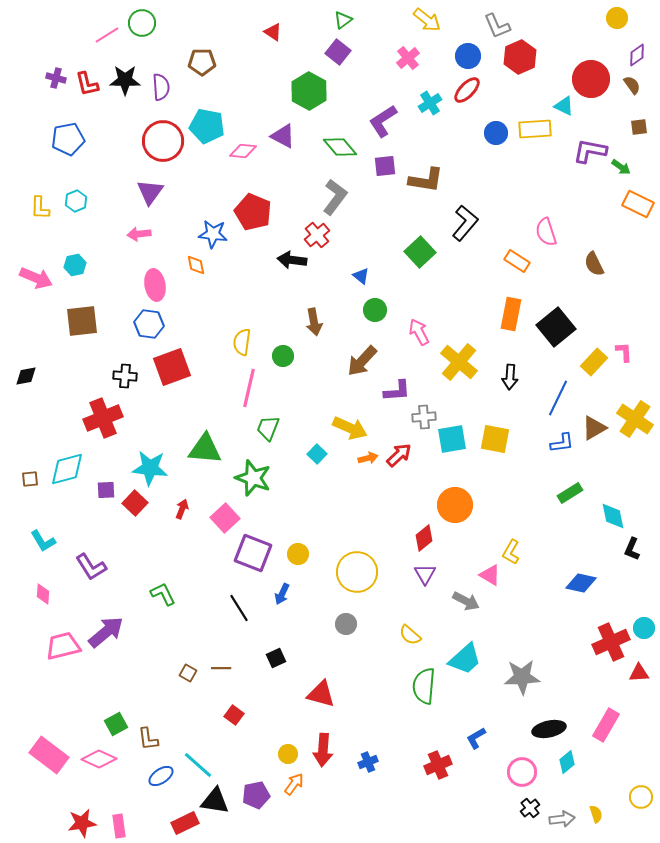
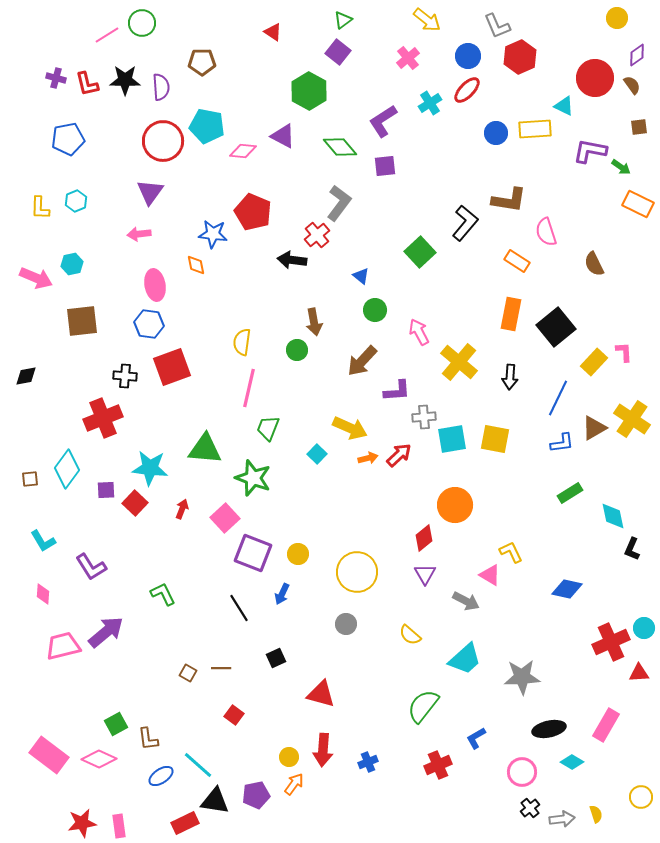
red circle at (591, 79): moved 4 px right, 1 px up
brown L-shape at (426, 180): moved 83 px right, 20 px down
gray L-shape at (335, 197): moved 4 px right, 6 px down
cyan hexagon at (75, 265): moved 3 px left, 1 px up
green circle at (283, 356): moved 14 px right, 6 px up
yellow cross at (635, 419): moved 3 px left
cyan diamond at (67, 469): rotated 39 degrees counterclockwise
yellow L-shape at (511, 552): rotated 125 degrees clockwise
blue diamond at (581, 583): moved 14 px left, 6 px down
green semicircle at (424, 686): moved 1 px left, 20 px down; rotated 33 degrees clockwise
yellow circle at (288, 754): moved 1 px right, 3 px down
cyan diamond at (567, 762): moved 5 px right; rotated 70 degrees clockwise
